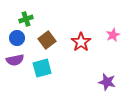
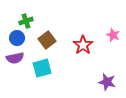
green cross: moved 2 px down
pink star: rotated 24 degrees counterclockwise
red star: moved 2 px right, 3 px down
purple semicircle: moved 2 px up
